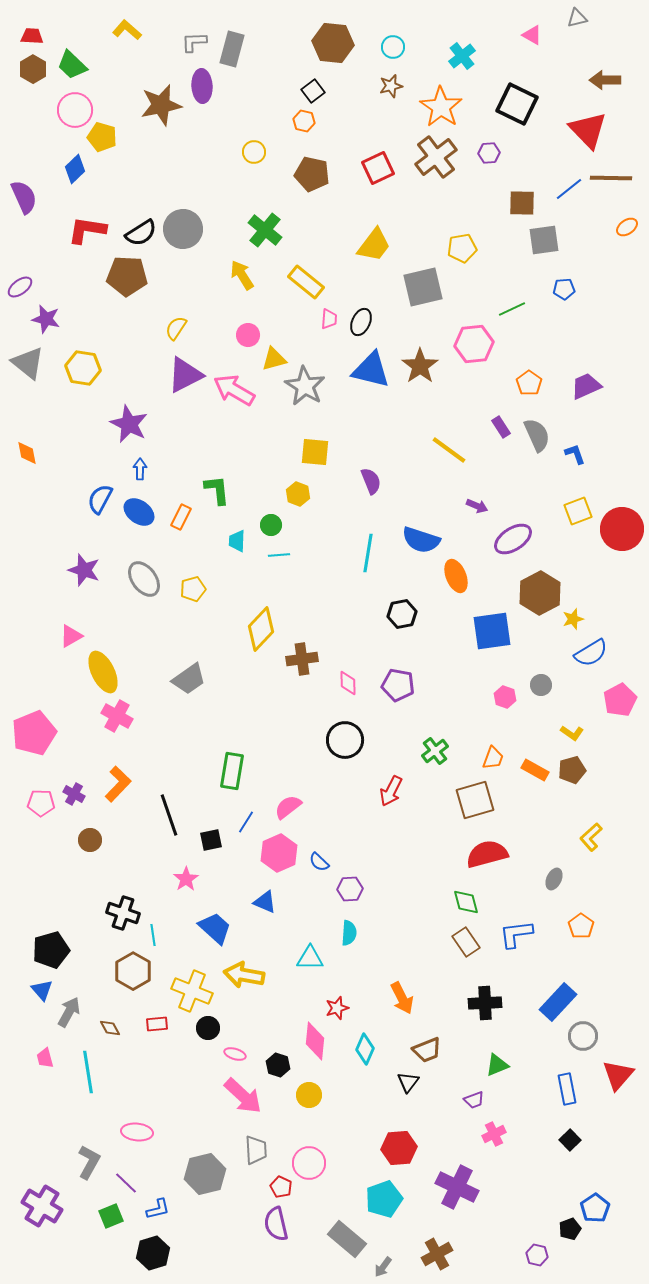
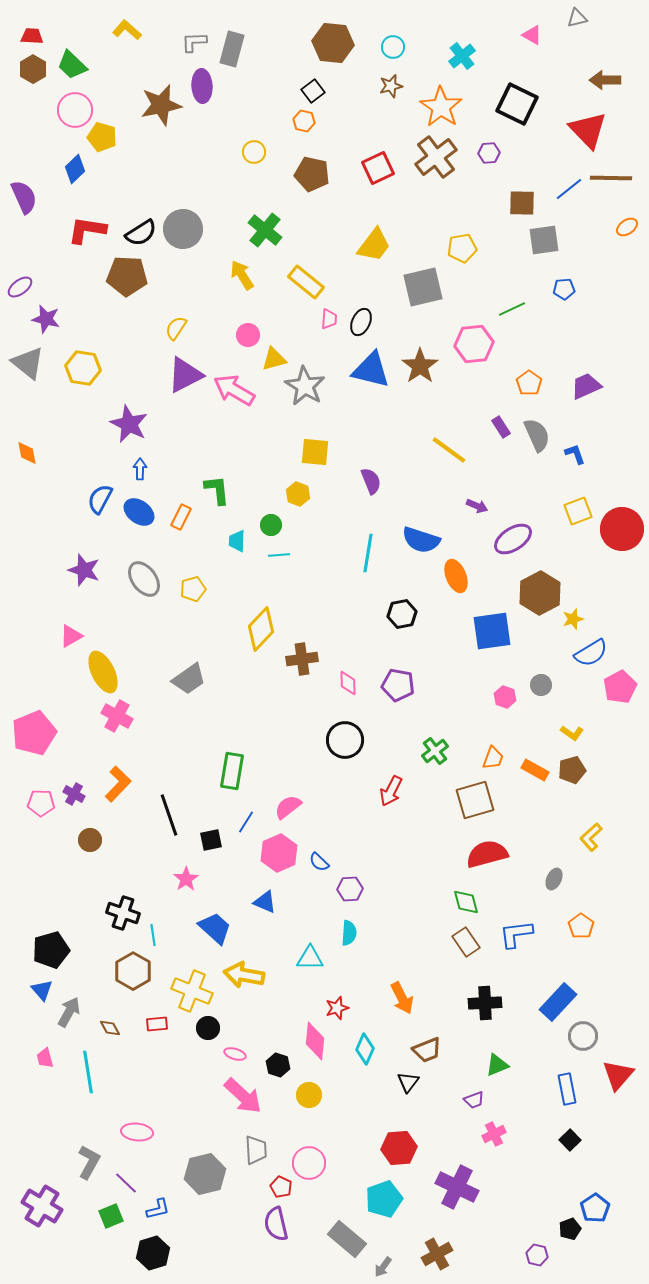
pink pentagon at (620, 700): moved 13 px up
